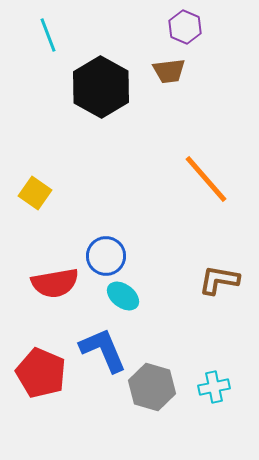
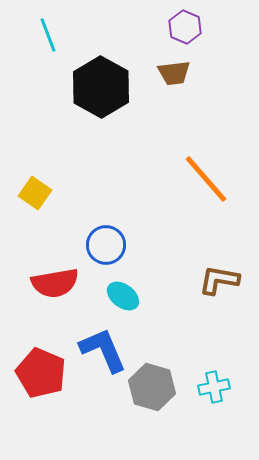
brown trapezoid: moved 5 px right, 2 px down
blue circle: moved 11 px up
